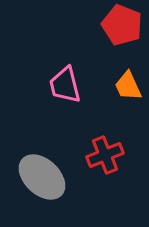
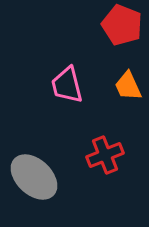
pink trapezoid: moved 2 px right
gray ellipse: moved 8 px left
